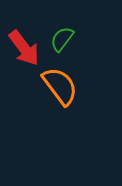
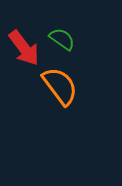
green semicircle: rotated 88 degrees clockwise
